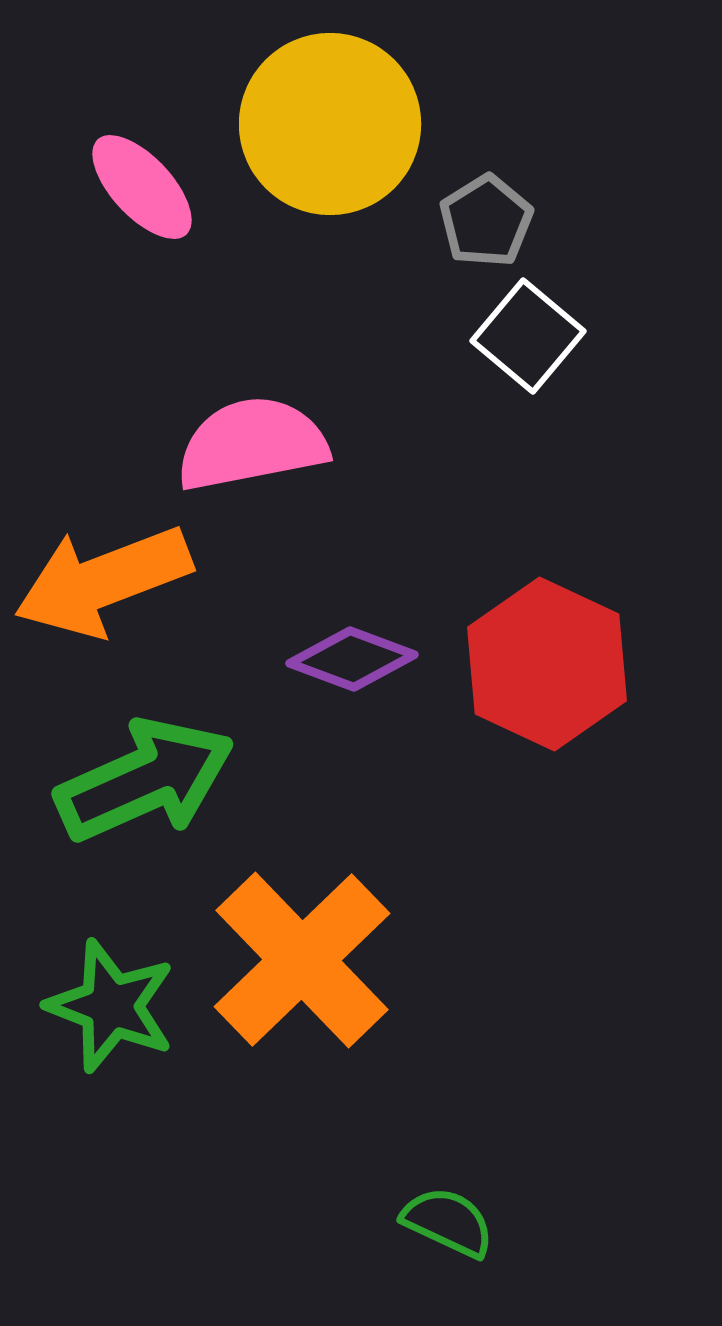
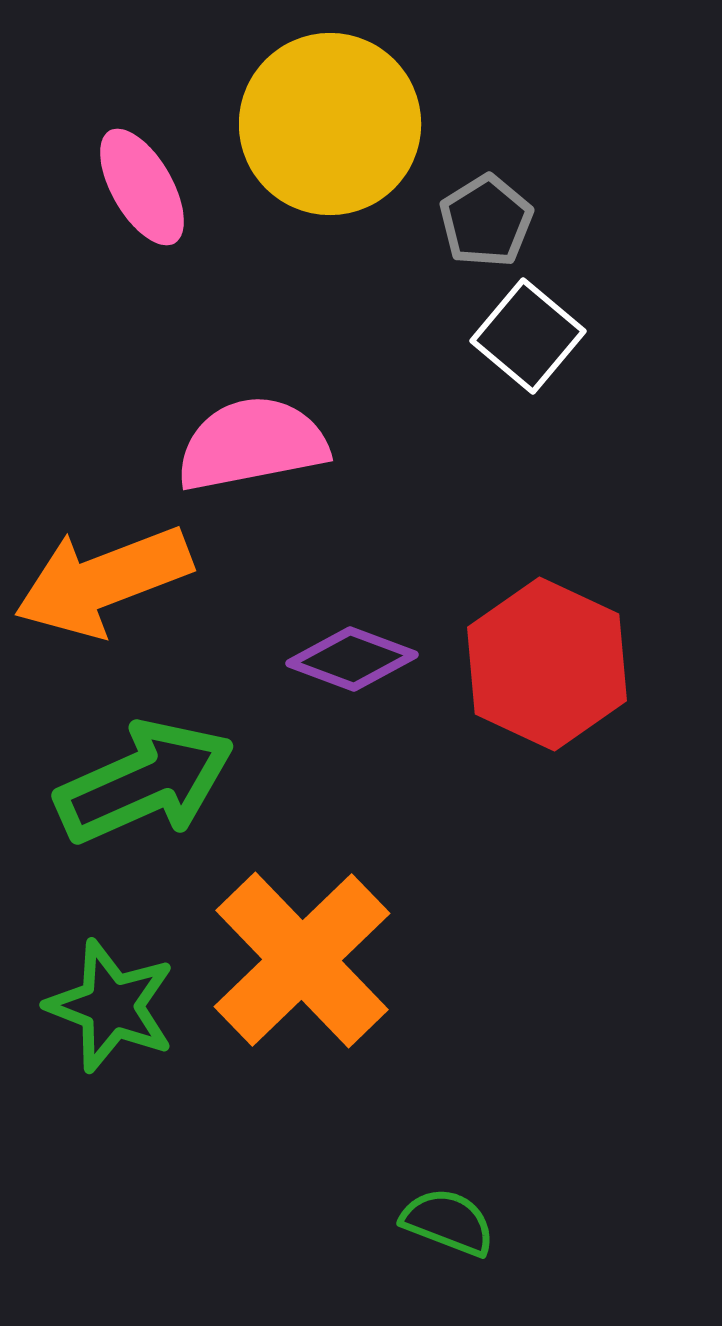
pink ellipse: rotated 13 degrees clockwise
green arrow: moved 2 px down
green semicircle: rotated 4 degrees counterclockwise
